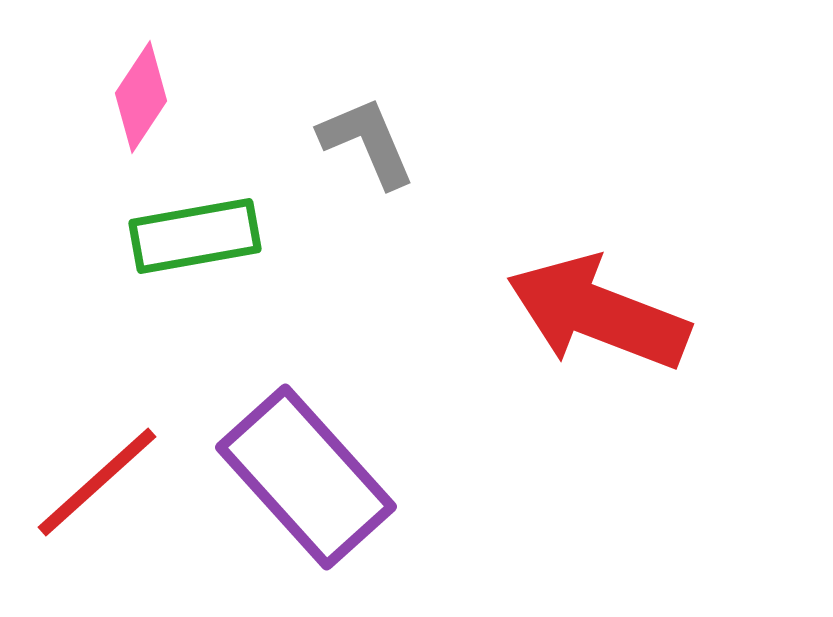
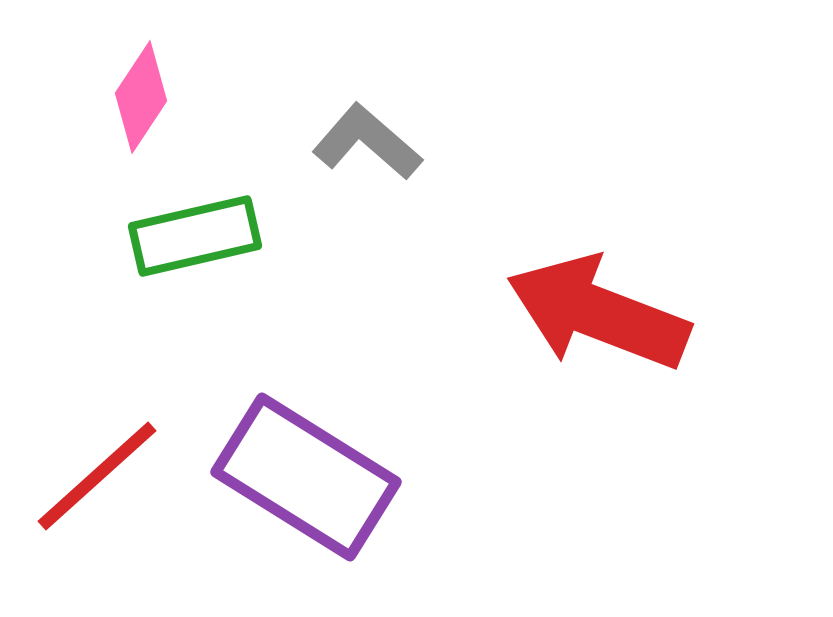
gray L-shape: rotated 26 degrees counterclockwise
green rectangle: rotated 3 degrees counterclockwise
purple rectangle: rotated 16 degrees counterclockwise
red line: moved 6 px up
